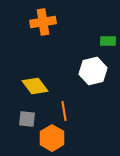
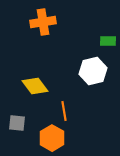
gray square: moved 10 px left, 4 px down
